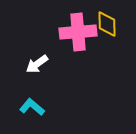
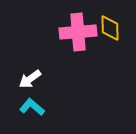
yellow diamond: moved 3 px right, 4 px down
white arrow: moved 7 px left, 15 px down
